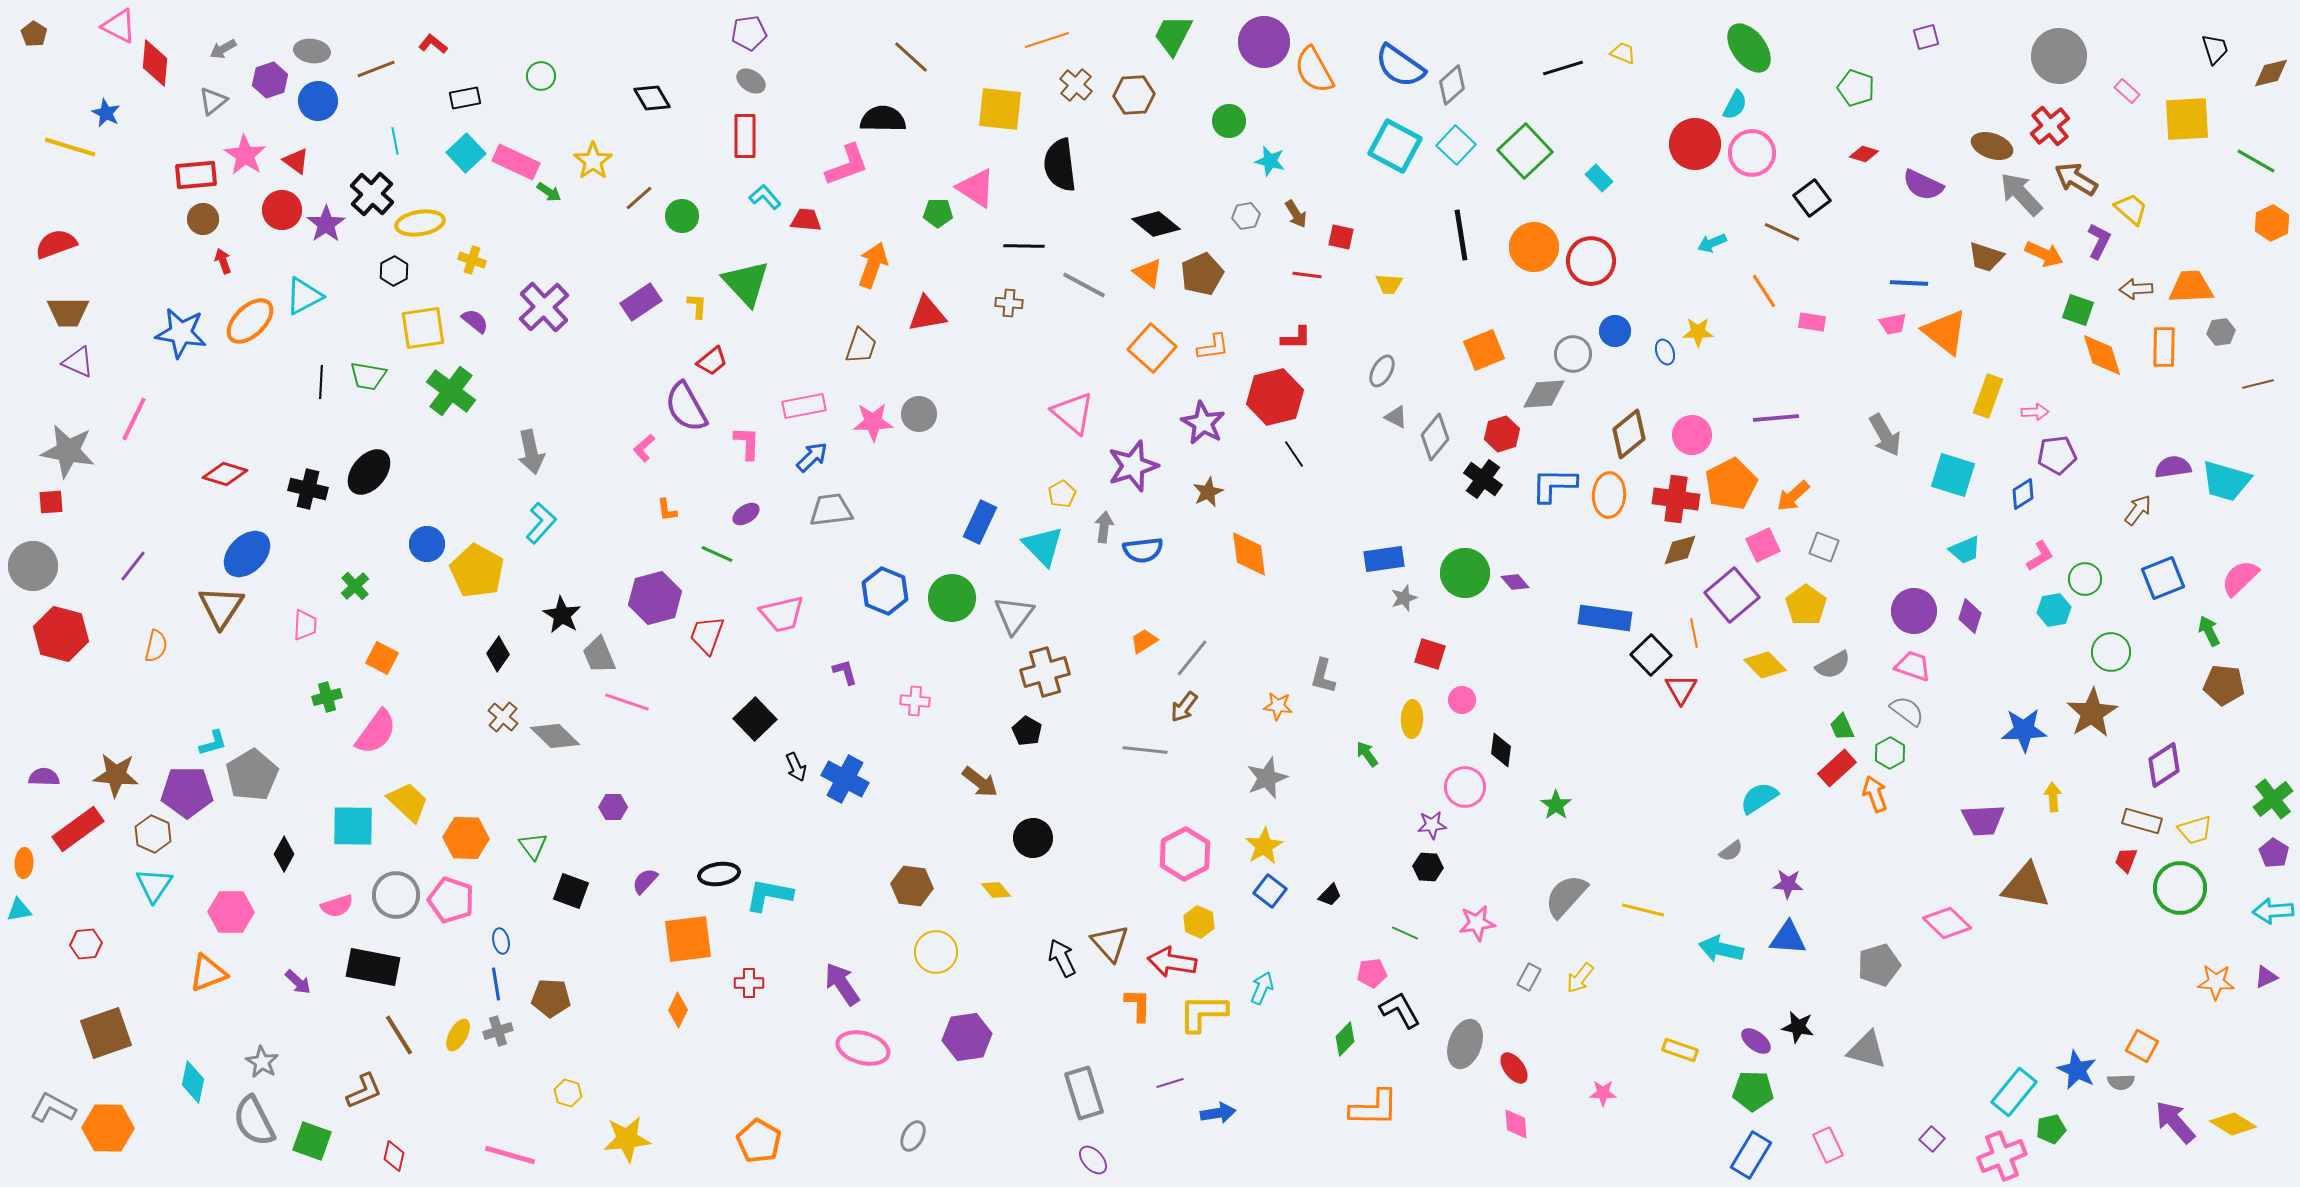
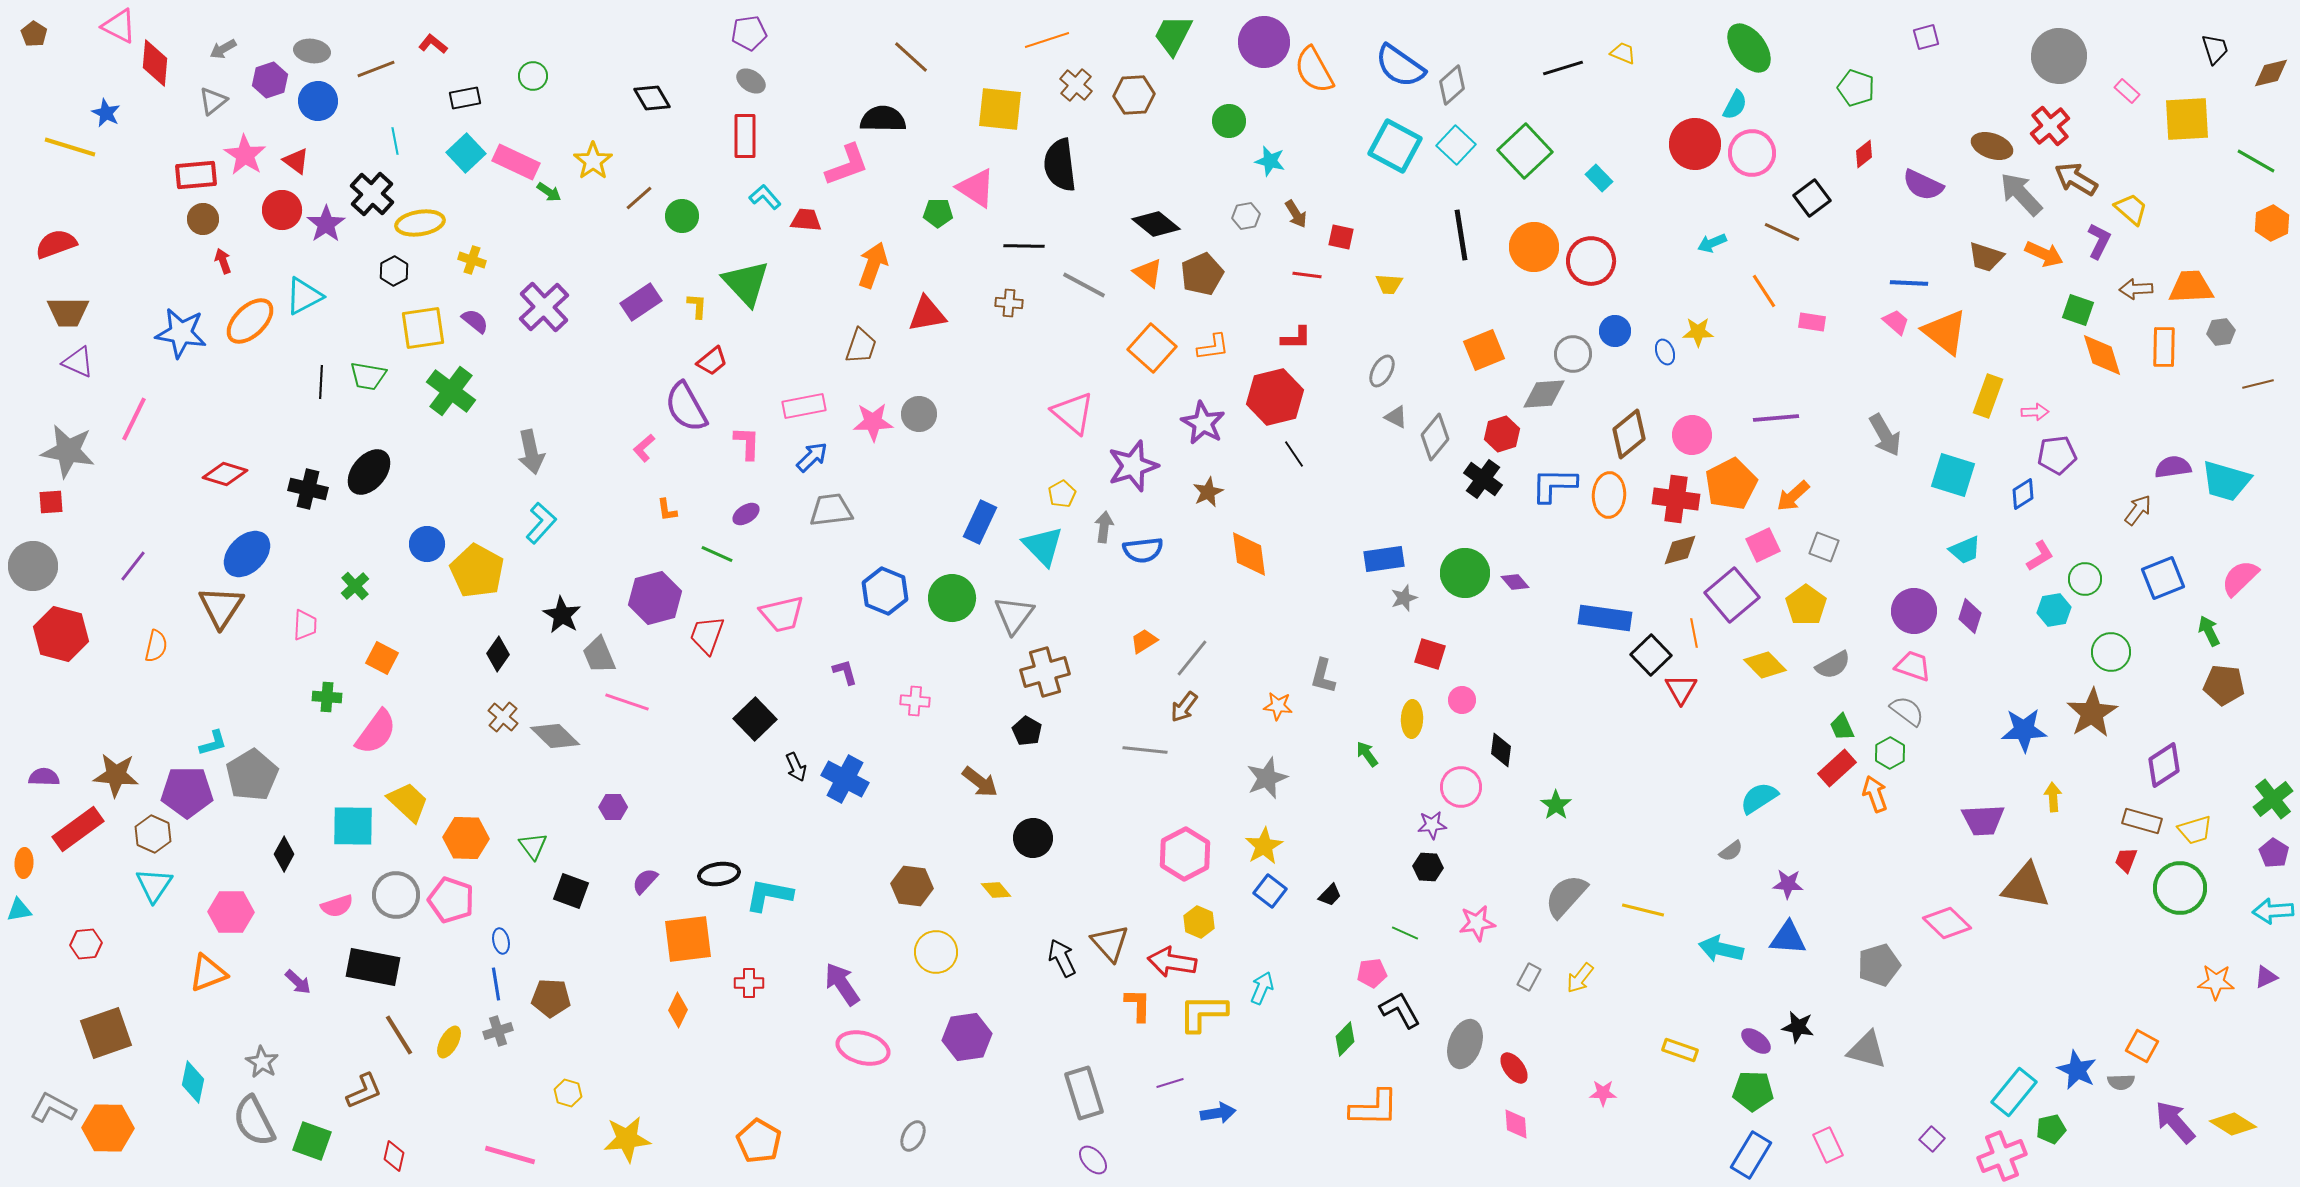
green circle at (541, 76): moved 8 px left
red diamond at (1864, 154): rotated 56 degrees counterclockwise
pink trapezoid at (1893, 324): moved 3 px right, 2 px up; rotated 128 degrees counterclockwise
green cross at (327, 697): rotated 20 degrees clockwise
pink circle at (1465, 787): moved 4 px left
yellow ellipse at (458, 1035): moved 9 px left, 7 px down
